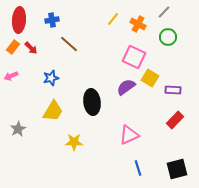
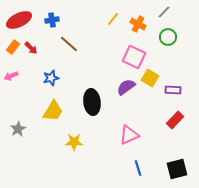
red ellipse: rotated 60 degrees clockwise
